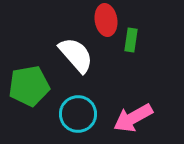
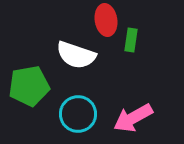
white semicircle: rotated 150 degrees clockwise
